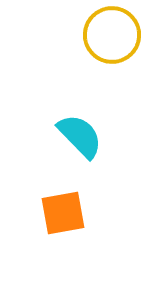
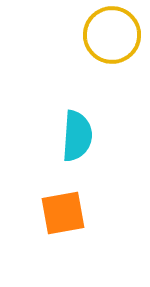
cyan semicircle: moved 3 px left; rotated 48 degrees clockwise
